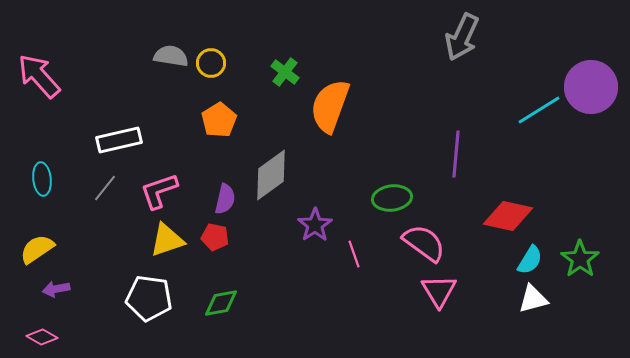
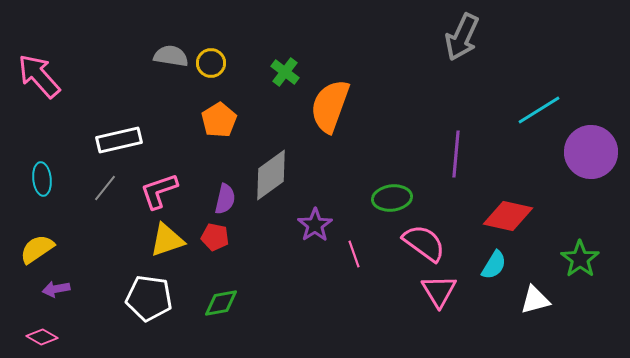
purple circle: moved 65 px down
cyan semicircle: moved 36 px left, 5 px down
white triangle: moved 2 px right, 1 px down
